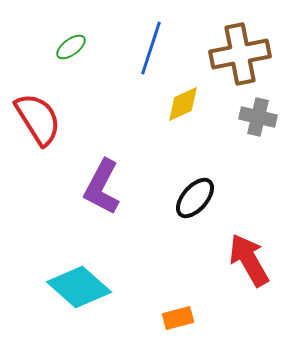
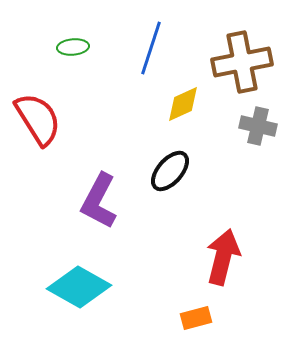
green ellipse: moved 2 px right; rotated 32 degrees clockwise
brown cross: moved 2 px right, 8 px down
gray cross: moved 9 px down
purple L-shape: moved 3 px left, 14 px down
black ellipse: moved 25 px left, 27 px up
red arrow: moved 26 px left, 3 px up; rotated 44 degrees clockwise
cyan diamond: rotated 12 degrees counterclockwise
orange rectangle: moved 18 px right
